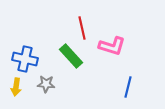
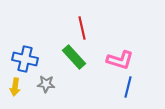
pink L-shape: moved 8 px right, 14 px down
green rectangle: moved 3 px right, 1 px down
yellow arrow: moved 1 px left
